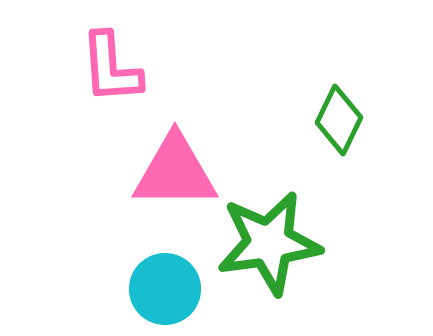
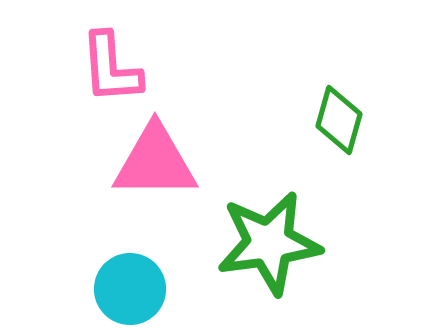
green diamond: rotated 10 degrees counterclockwise
pink triangle: moved 20 px left, 10 px up
cyan circle: moved 35 px left
